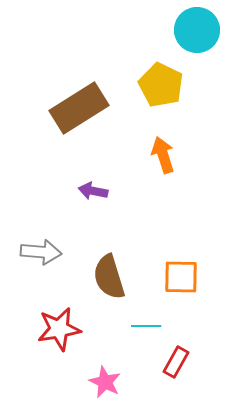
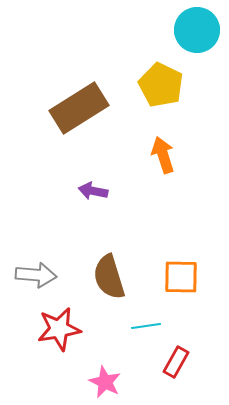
gray arrow: moved 5 px left, 23 px down
cyan line: rotated 8 degrees counterclockwise
